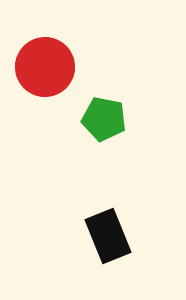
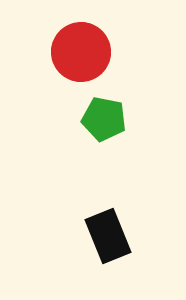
red circle: moved 36 px right, 15 px up
